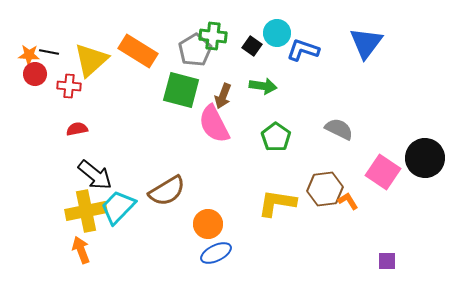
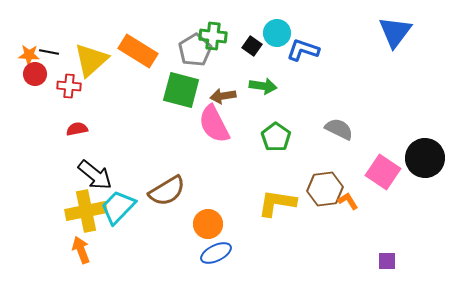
blue triangle: moved 29 px right, 11 px up
brown arrow: rotated 60 degrees clockwise
